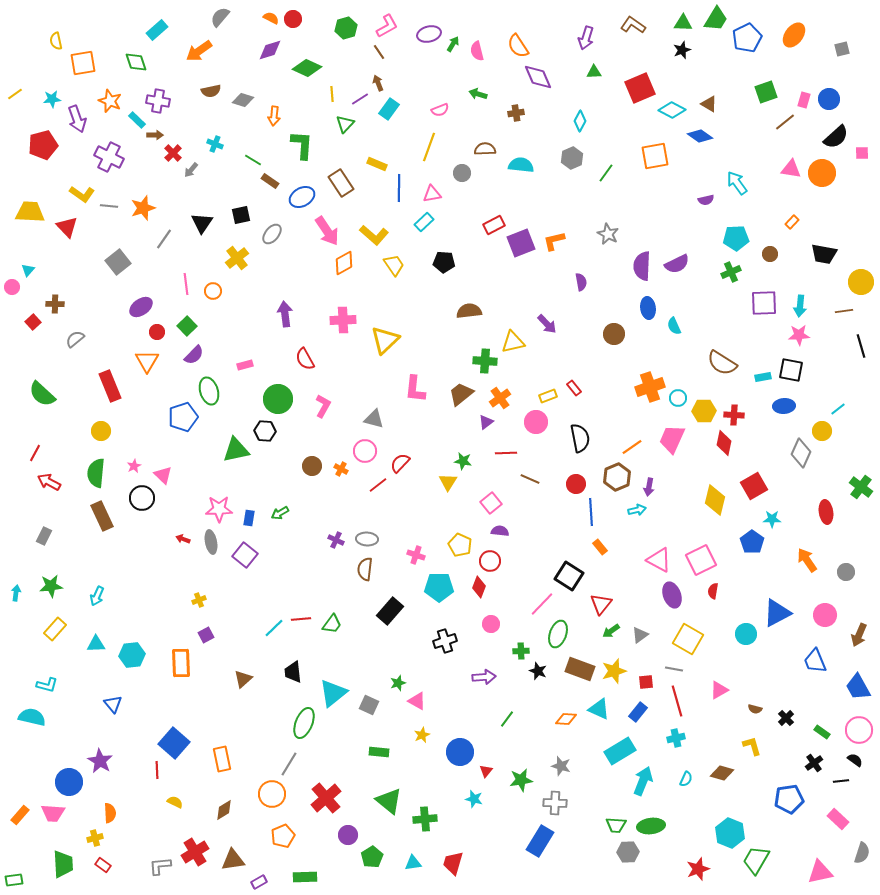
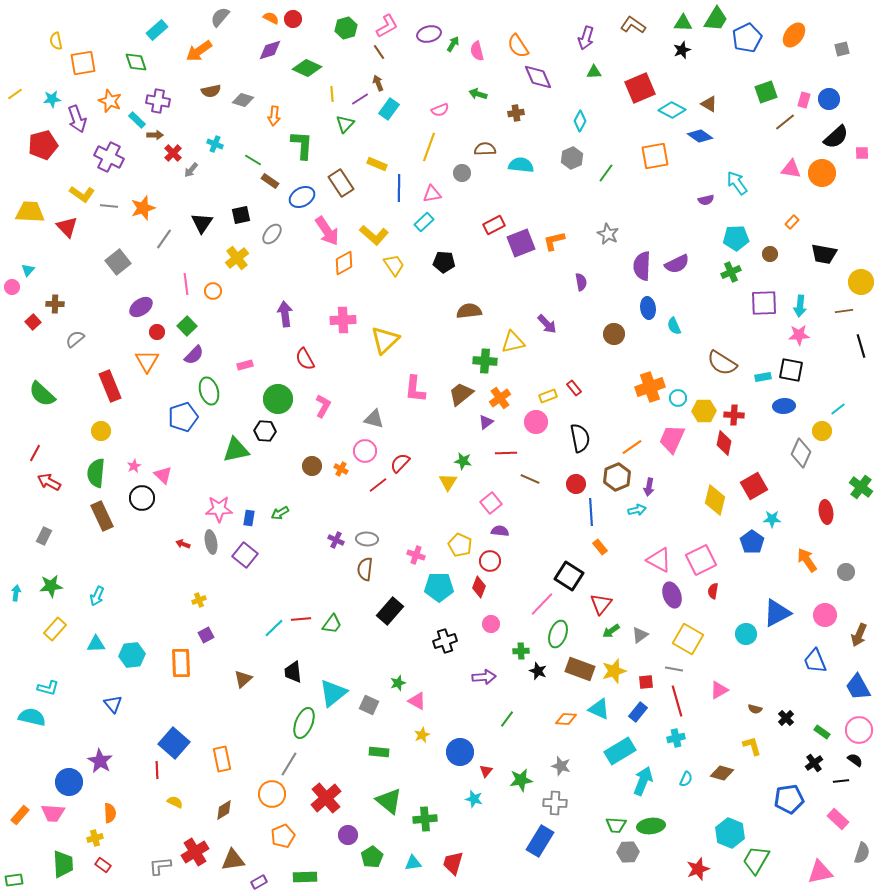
red arrow at (183, 539): moved 5 px down
cyan L-shape at (47, 685): moved 1 px right, 3 px down
